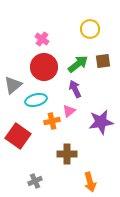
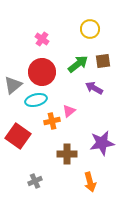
red circle: moved 2 px left, 5 px down
purple arrow: moved 19 px right, 1 px up; rotated 36 degrees counterclockwise
purple star: moved 1 px right, 21 px down
